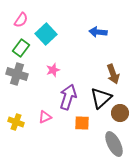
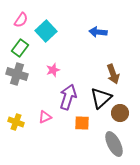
cyan square: moved 3 px up
green rectangle: moved 1 px left
